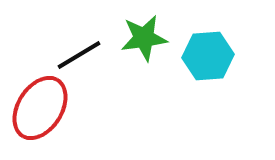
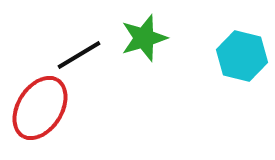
green star: rotated 9 degrees counterclockwise
cyan hexagon: moved 34 px right; rotated 18 degrees clockwise
